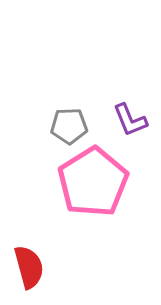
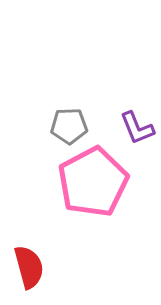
purple L-shape: moved 7 px right, 8 px down
pink pentagon: rotated 4 degrees clockwise
